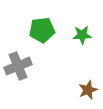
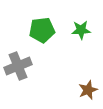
green star: moved 1 px left, 5 px up
